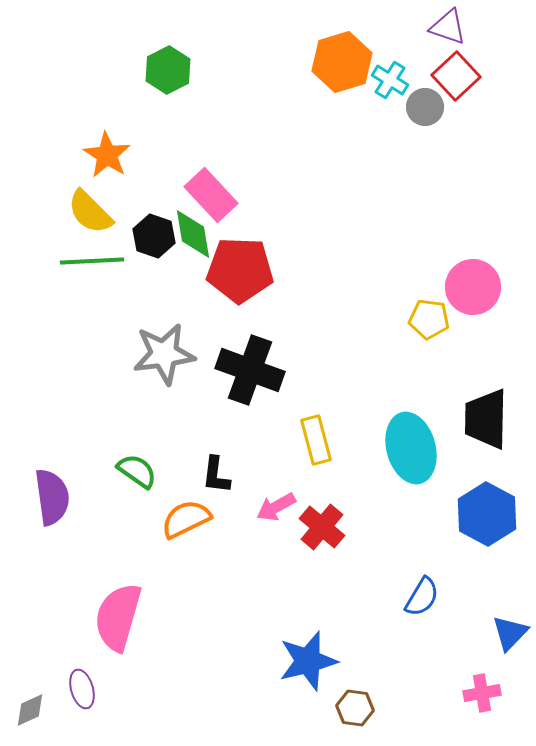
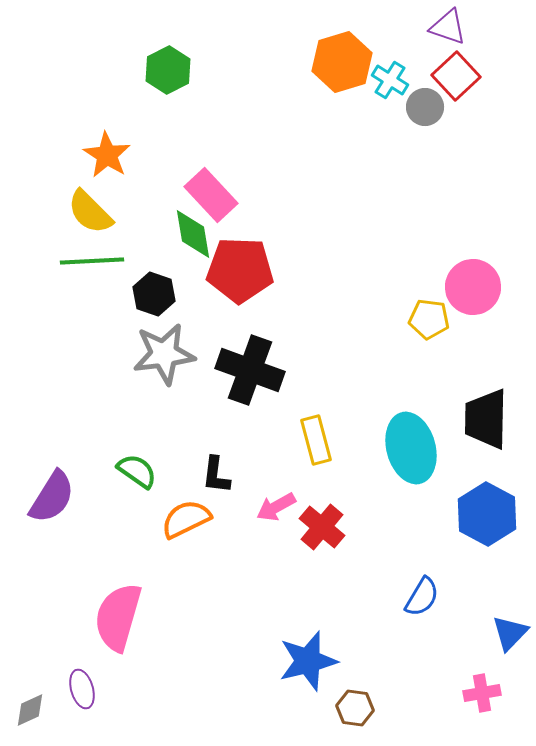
black hexagon: moved 58 px down
purple semicircle: rotated 40 degrees clockwise
